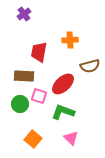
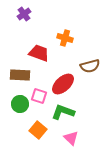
orange cross: moved 5 px left, 2 px up; rotated 21 degrees clockwise
red trapezoid: moved 1 px down; rotated 100 degrees clockwise
brown rectangle: moved 4 px left, 1 px up
orange square: moved 5 px right, 9 px up
